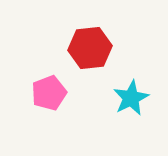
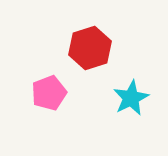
red hexagon: rotated 12 degrees counterclockwise
